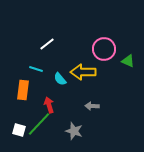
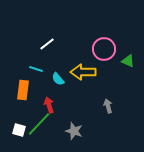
cyan semicircle: moved 2 px left
gray arrow: moved 16 px right; rotated 72 degrees clockwise
